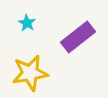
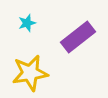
cyan star: rotated 24 degrees clockwise
